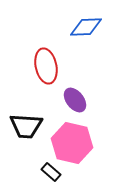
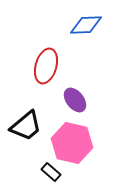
blue diamond: moved 2 px up
red ellipse: rotated 28 degrees clockwise
black trapezoid: rotated 44 degrees counterclockwise
